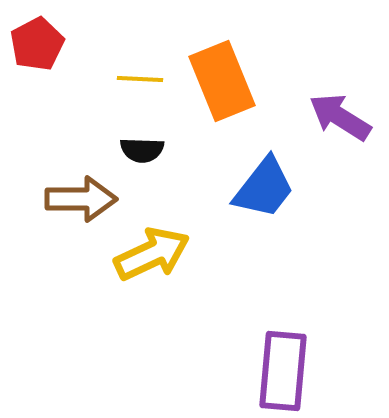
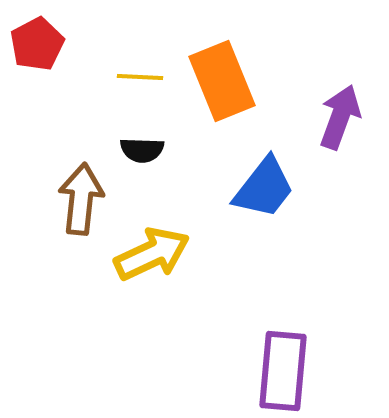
yellow line: moved 2 px up
purple arrow: rotated 78 degrees clockwise
brown arrow: rotated 84 degrees counterclockwise
